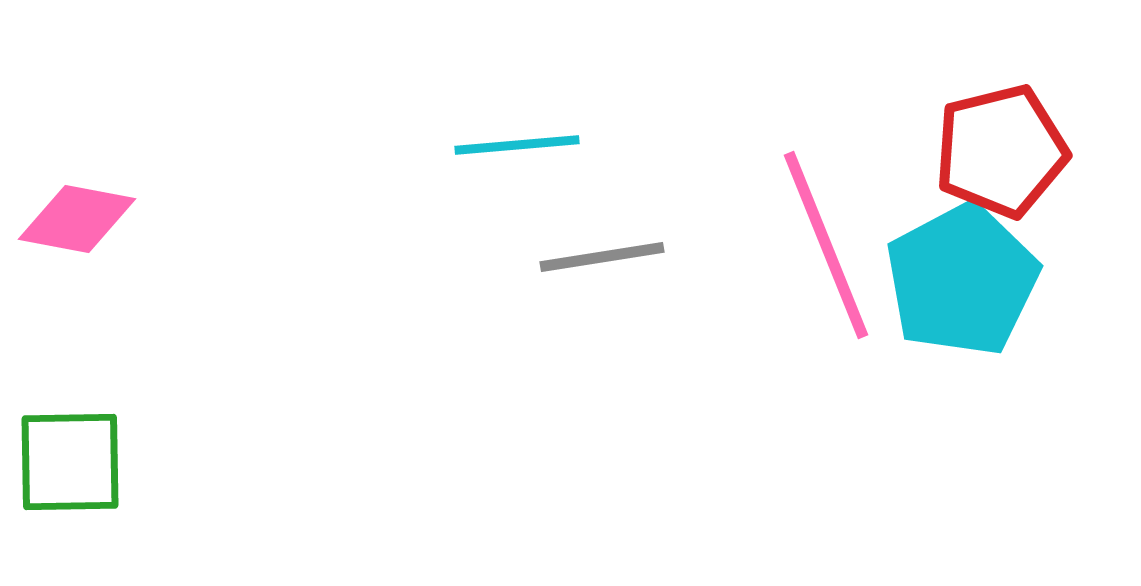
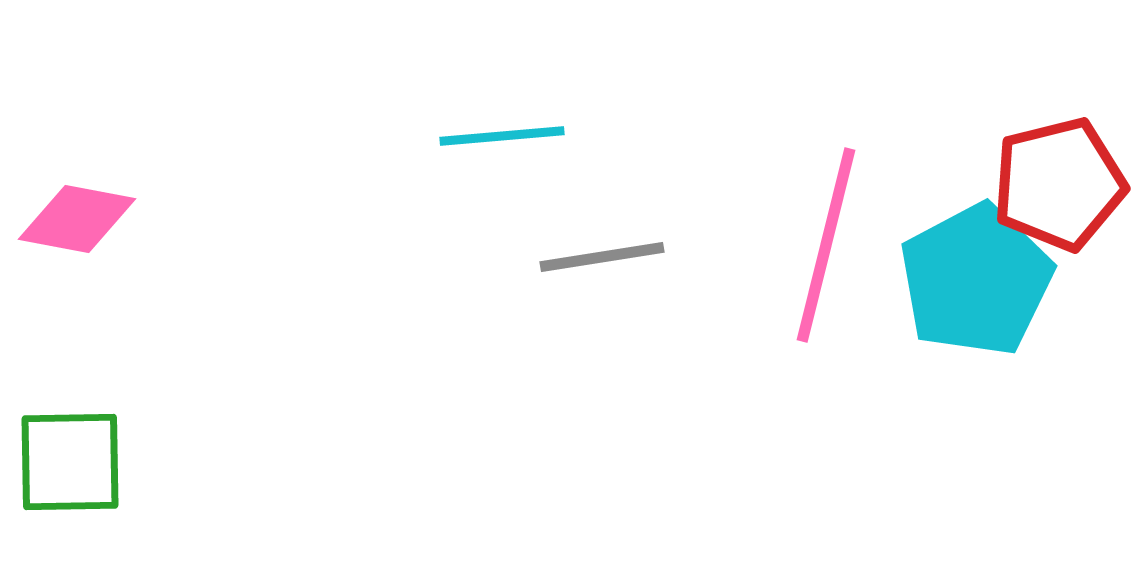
cyan line: moved 15 px left, 9 px up
red pentagon: moved 58 px right, 33 px down
pink line: rotated 36 degrees clockwise
cyan pentagon: moved 14 px right
